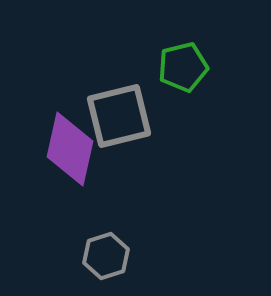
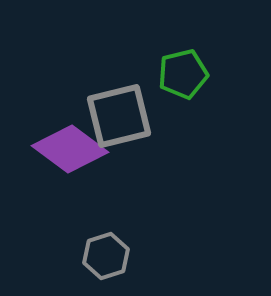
green pentagon: moved 7 px down
purple diamond: rotated 66 degrees counterclockwise
